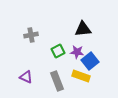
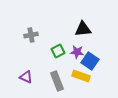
blue square: rotated 18 degrees counterclockwise
